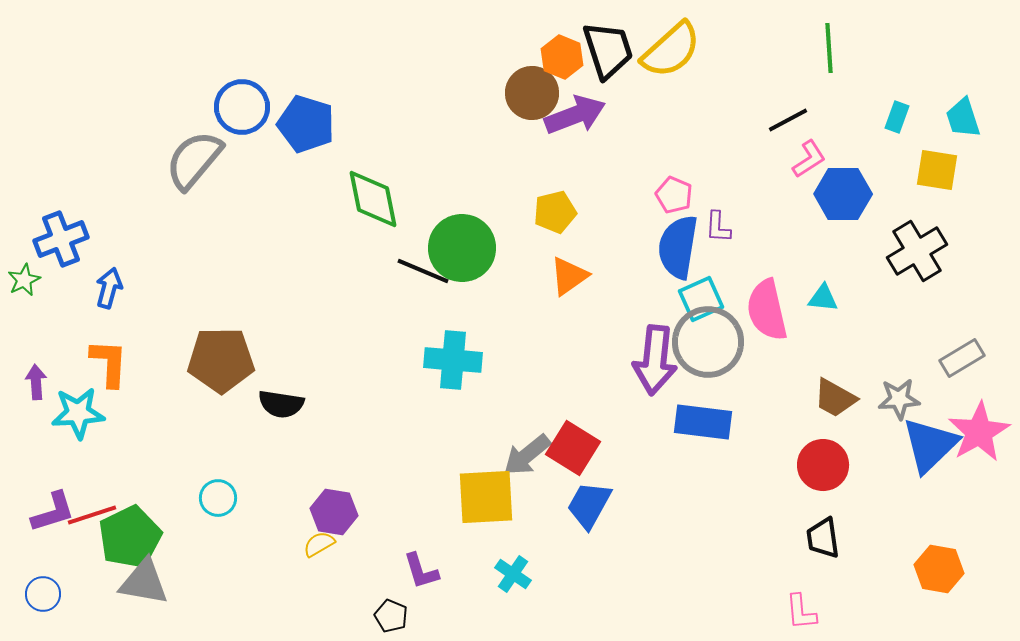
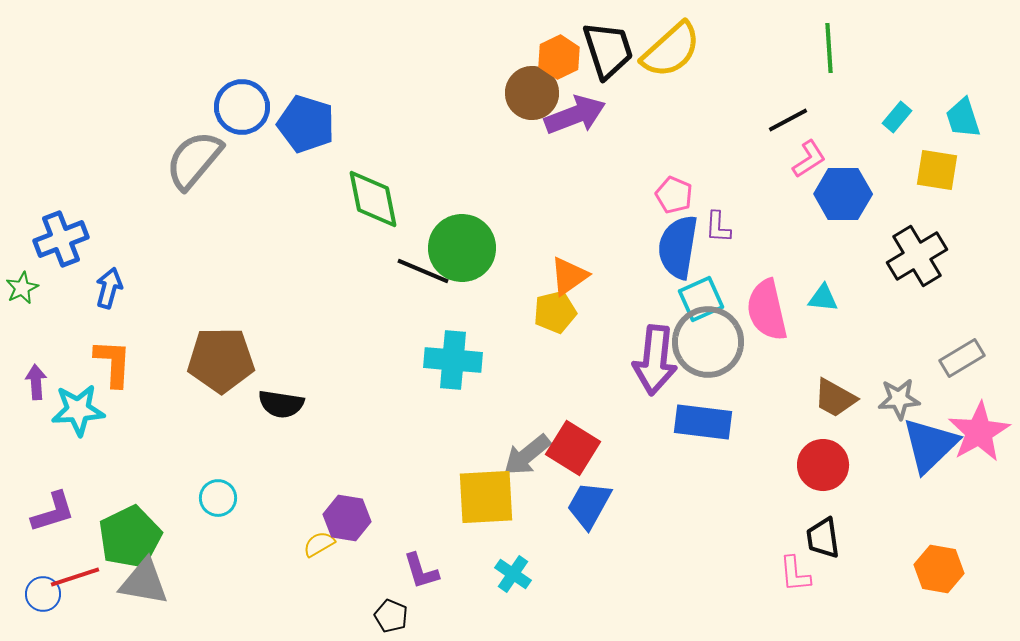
orange hexagon at (562, 57): moved 3 px left; rotated 12 degrees clockwise
cyan rectangle at (897, 117): rotated 20 degrees clockwise
yellow pentagon at (555, 212): moved 100 px down
black cross at (917, 251): moved 5 px down
green star at (24, 280): moved 2 px left, 8 px down
orange L-shape at (109, 363): moved 4 px right
cyan star at (78, 413): moved 3 px up
purple hexagon at (334, 512): moved 13 px right, 6 px down
red line at (92, 515): moved 17 px left, 62 px down
pink L-shape at (801, 612): moved 6 px left, 38 px up
